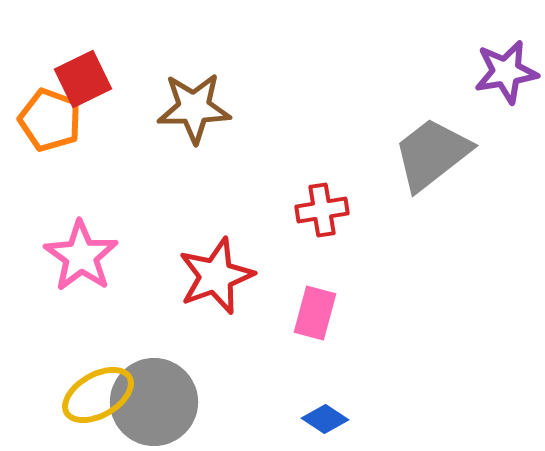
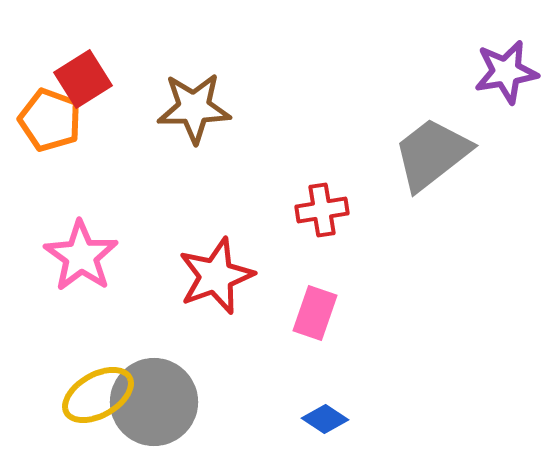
red square: rotated 6 degrees counterclockwise
pink rectangle: rotated 4 degrees clockwise
